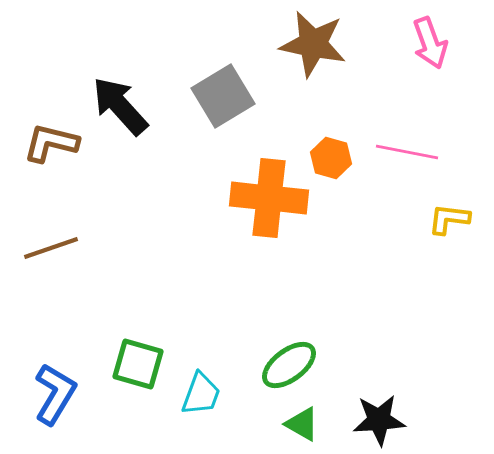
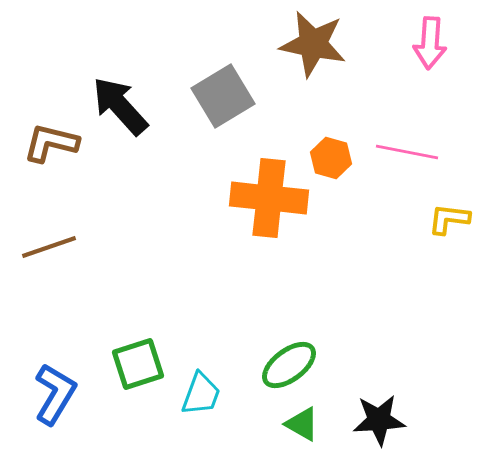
pink arrow: rotated 24 degrees clockwise
brown line: moved 2 px left, 1 px up
green square: rotated 34 degrees counterclockwise
